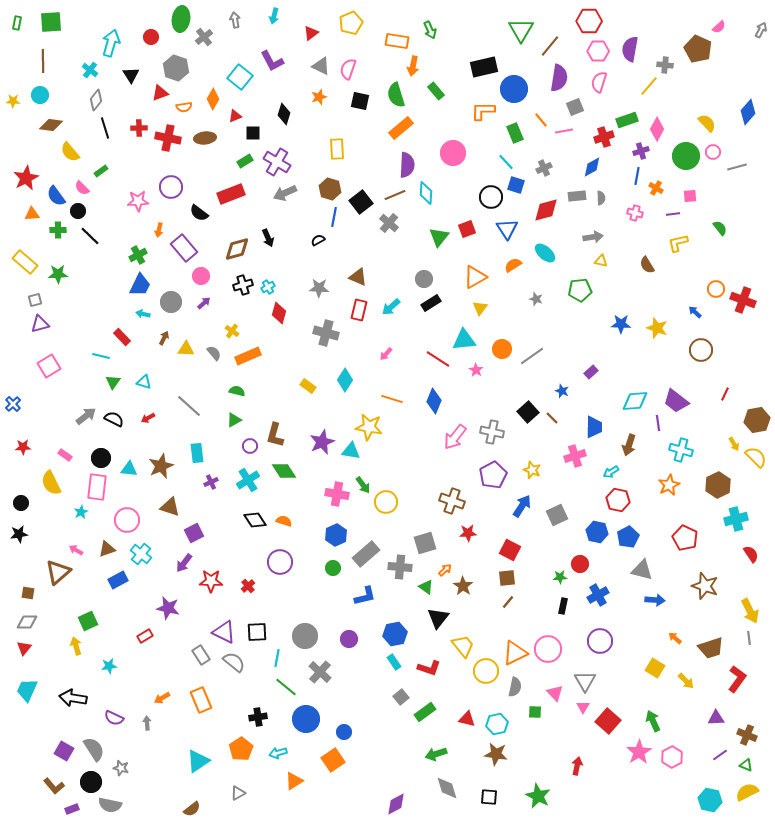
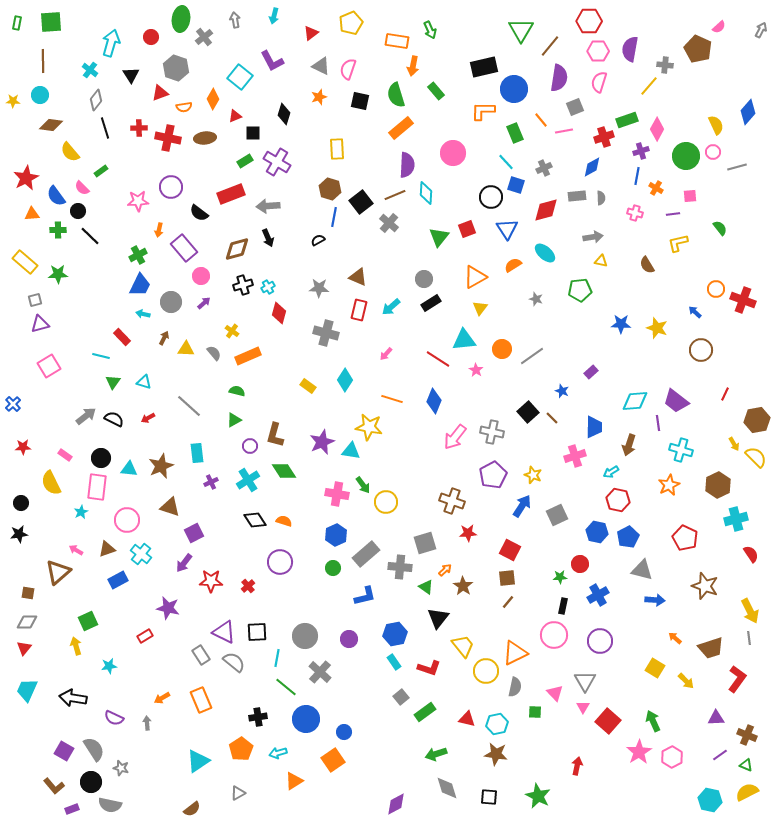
yellow semicircle at (707, 123): moved 9 px right, 2 px down; rotated 18 degrees clockwise
gray arrow at (285, 193): moved 17 px left, 13 px down; rotated 20 degrees clockwise
yellow star at (532, 470): moved 1 px right, 5 px down
pink circle at (548, 649): moved 6 px right, 14 px up
